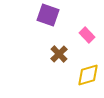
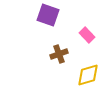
brown cross: rotated 24 degrees clockwise
